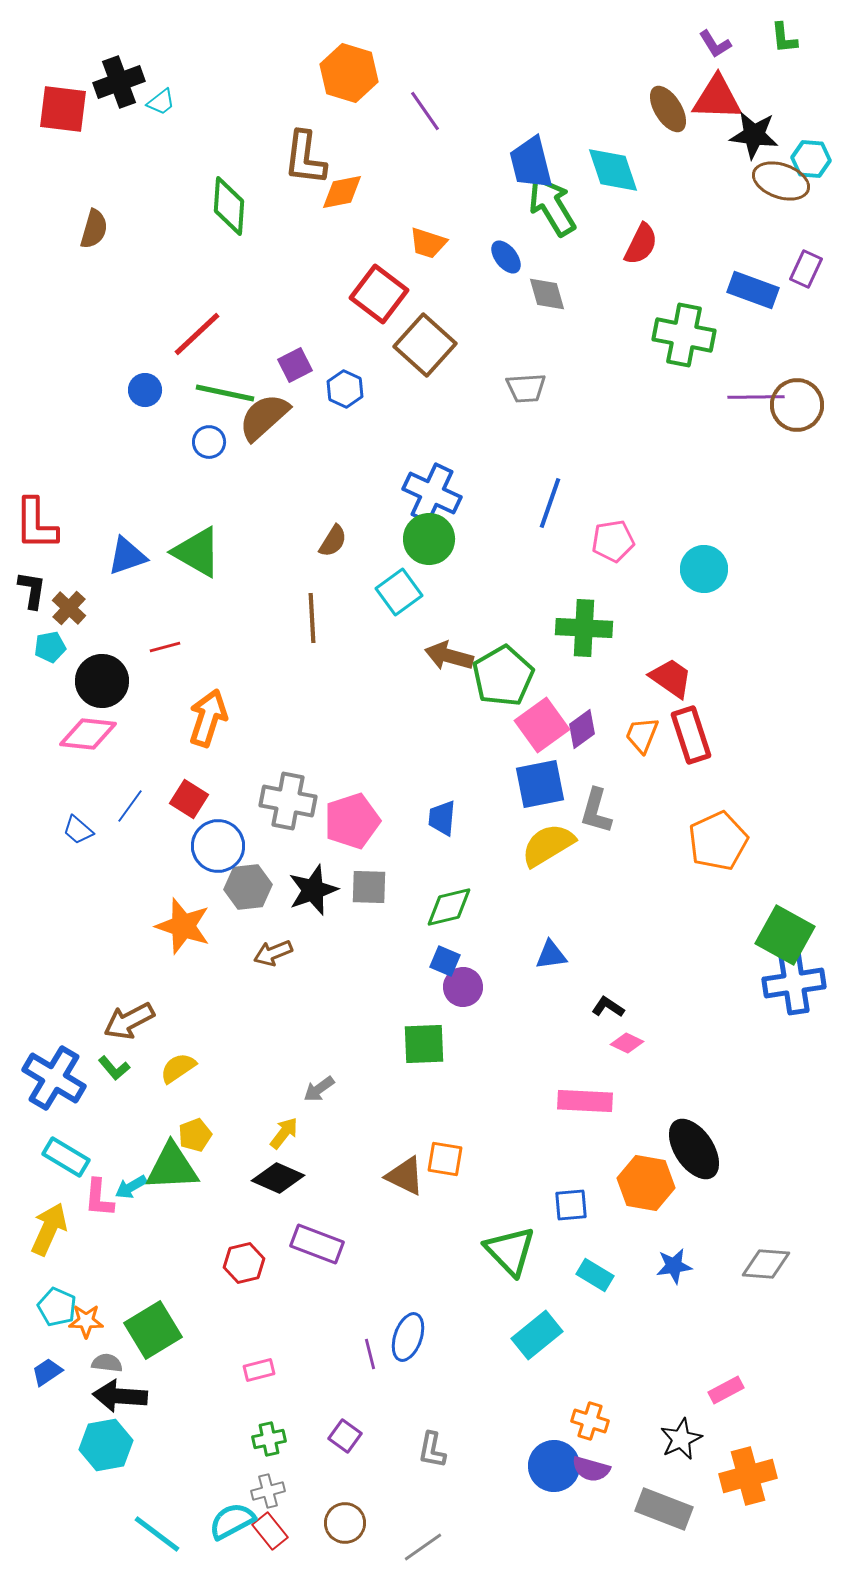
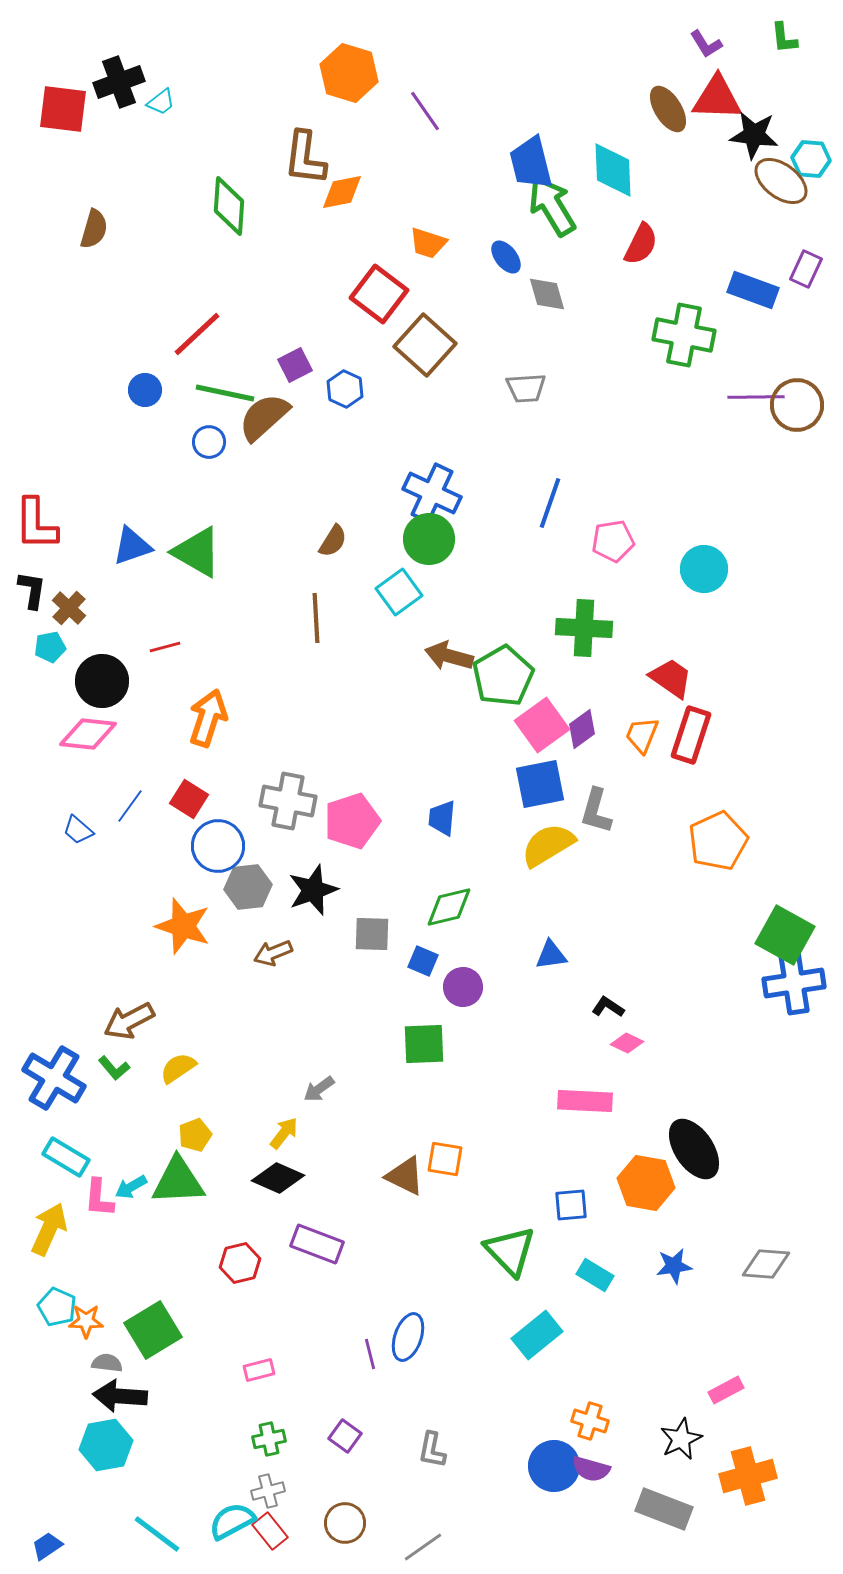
purple L-shape at (715, 44): moved 9 px left
cyan diamond at (613, 170): rotated 16 degrees clockwise
brown ellipse at (781, 181): rotated 18 degrees clockwise
blue triangle at (127, 556): moved 5 px right, 10 px up
brown line at (312, 618): moved 4 px right
red rectangle at (691, 735): rotated 36 degrees clockwise
gray square at (369, 887): moved 3 px right, 47 px down
blue square at (445, 961): moved 22 px left
green triangle at (172, 1167): moved 6 px right, 14 px down
red hexagon at (244, 1263): moved 4 px left
blue trapezoid at (47, 1372): moved 174 px down
